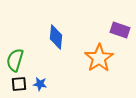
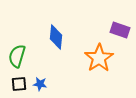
green semicircle: moved 2 px right, 4 px up
